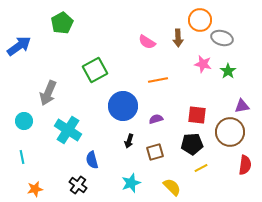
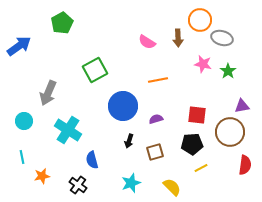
orange star: moved 7 px right, 13 px up
